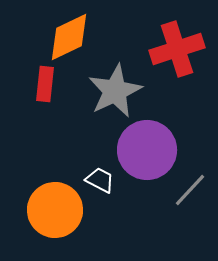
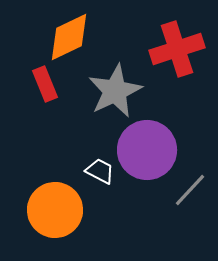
red rectangle: rotated 28 degrees counterclockwise
white trapezoid: moved 9 px up
